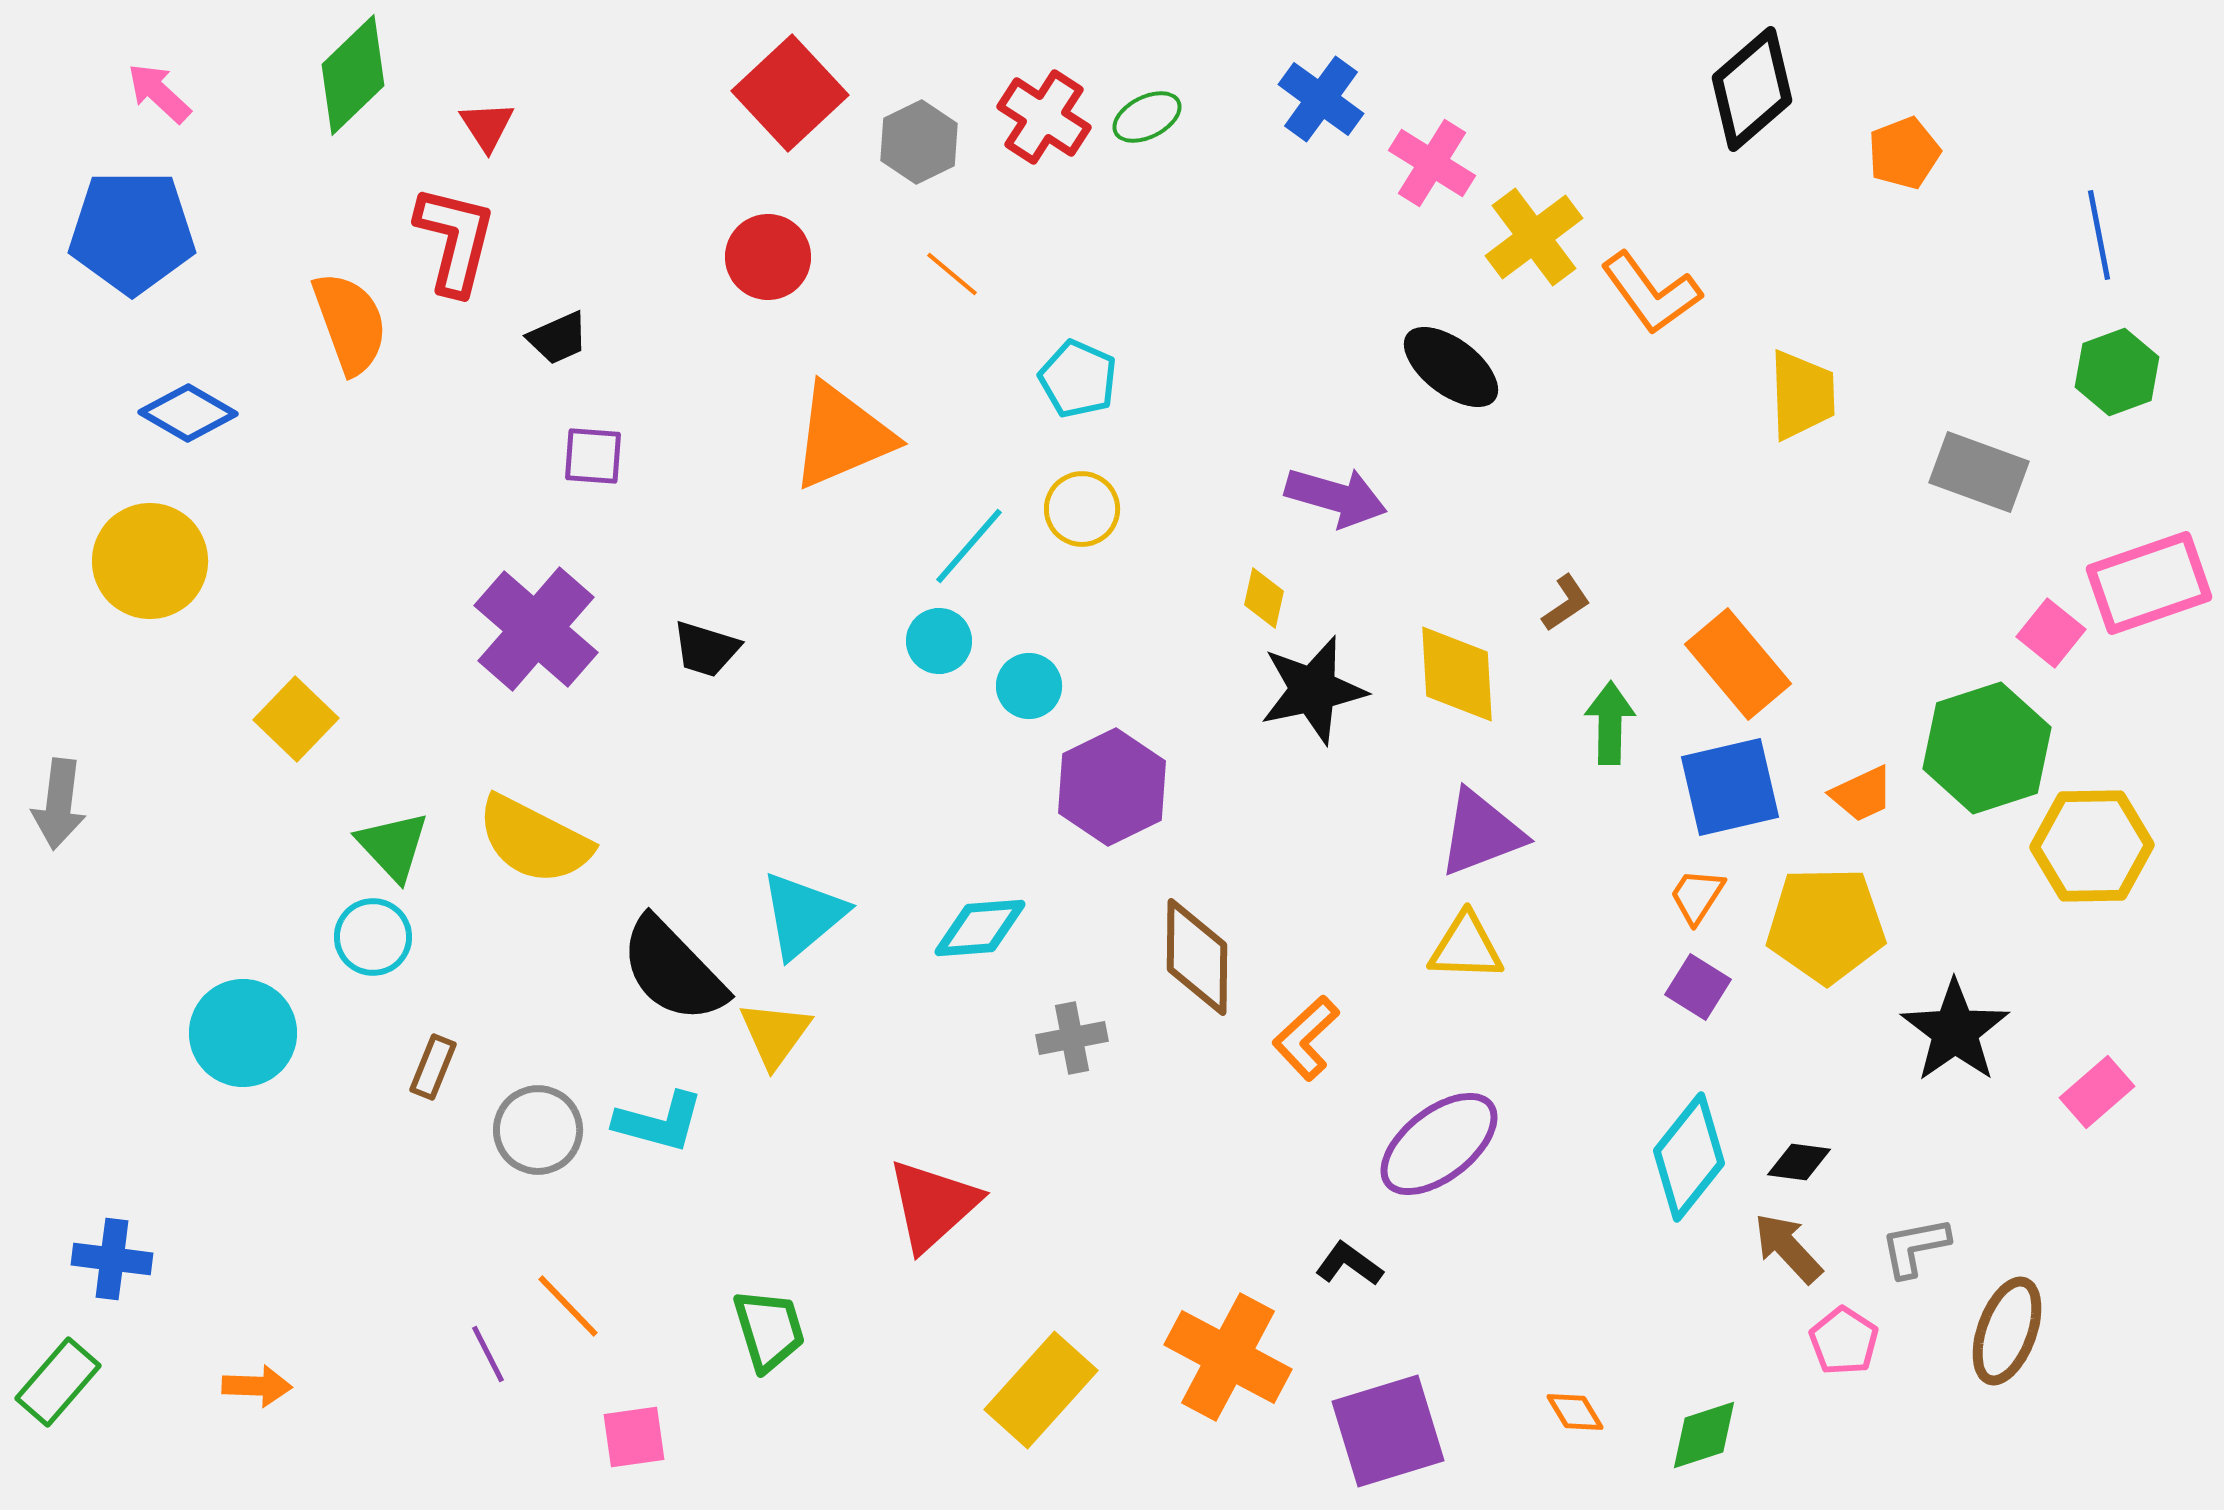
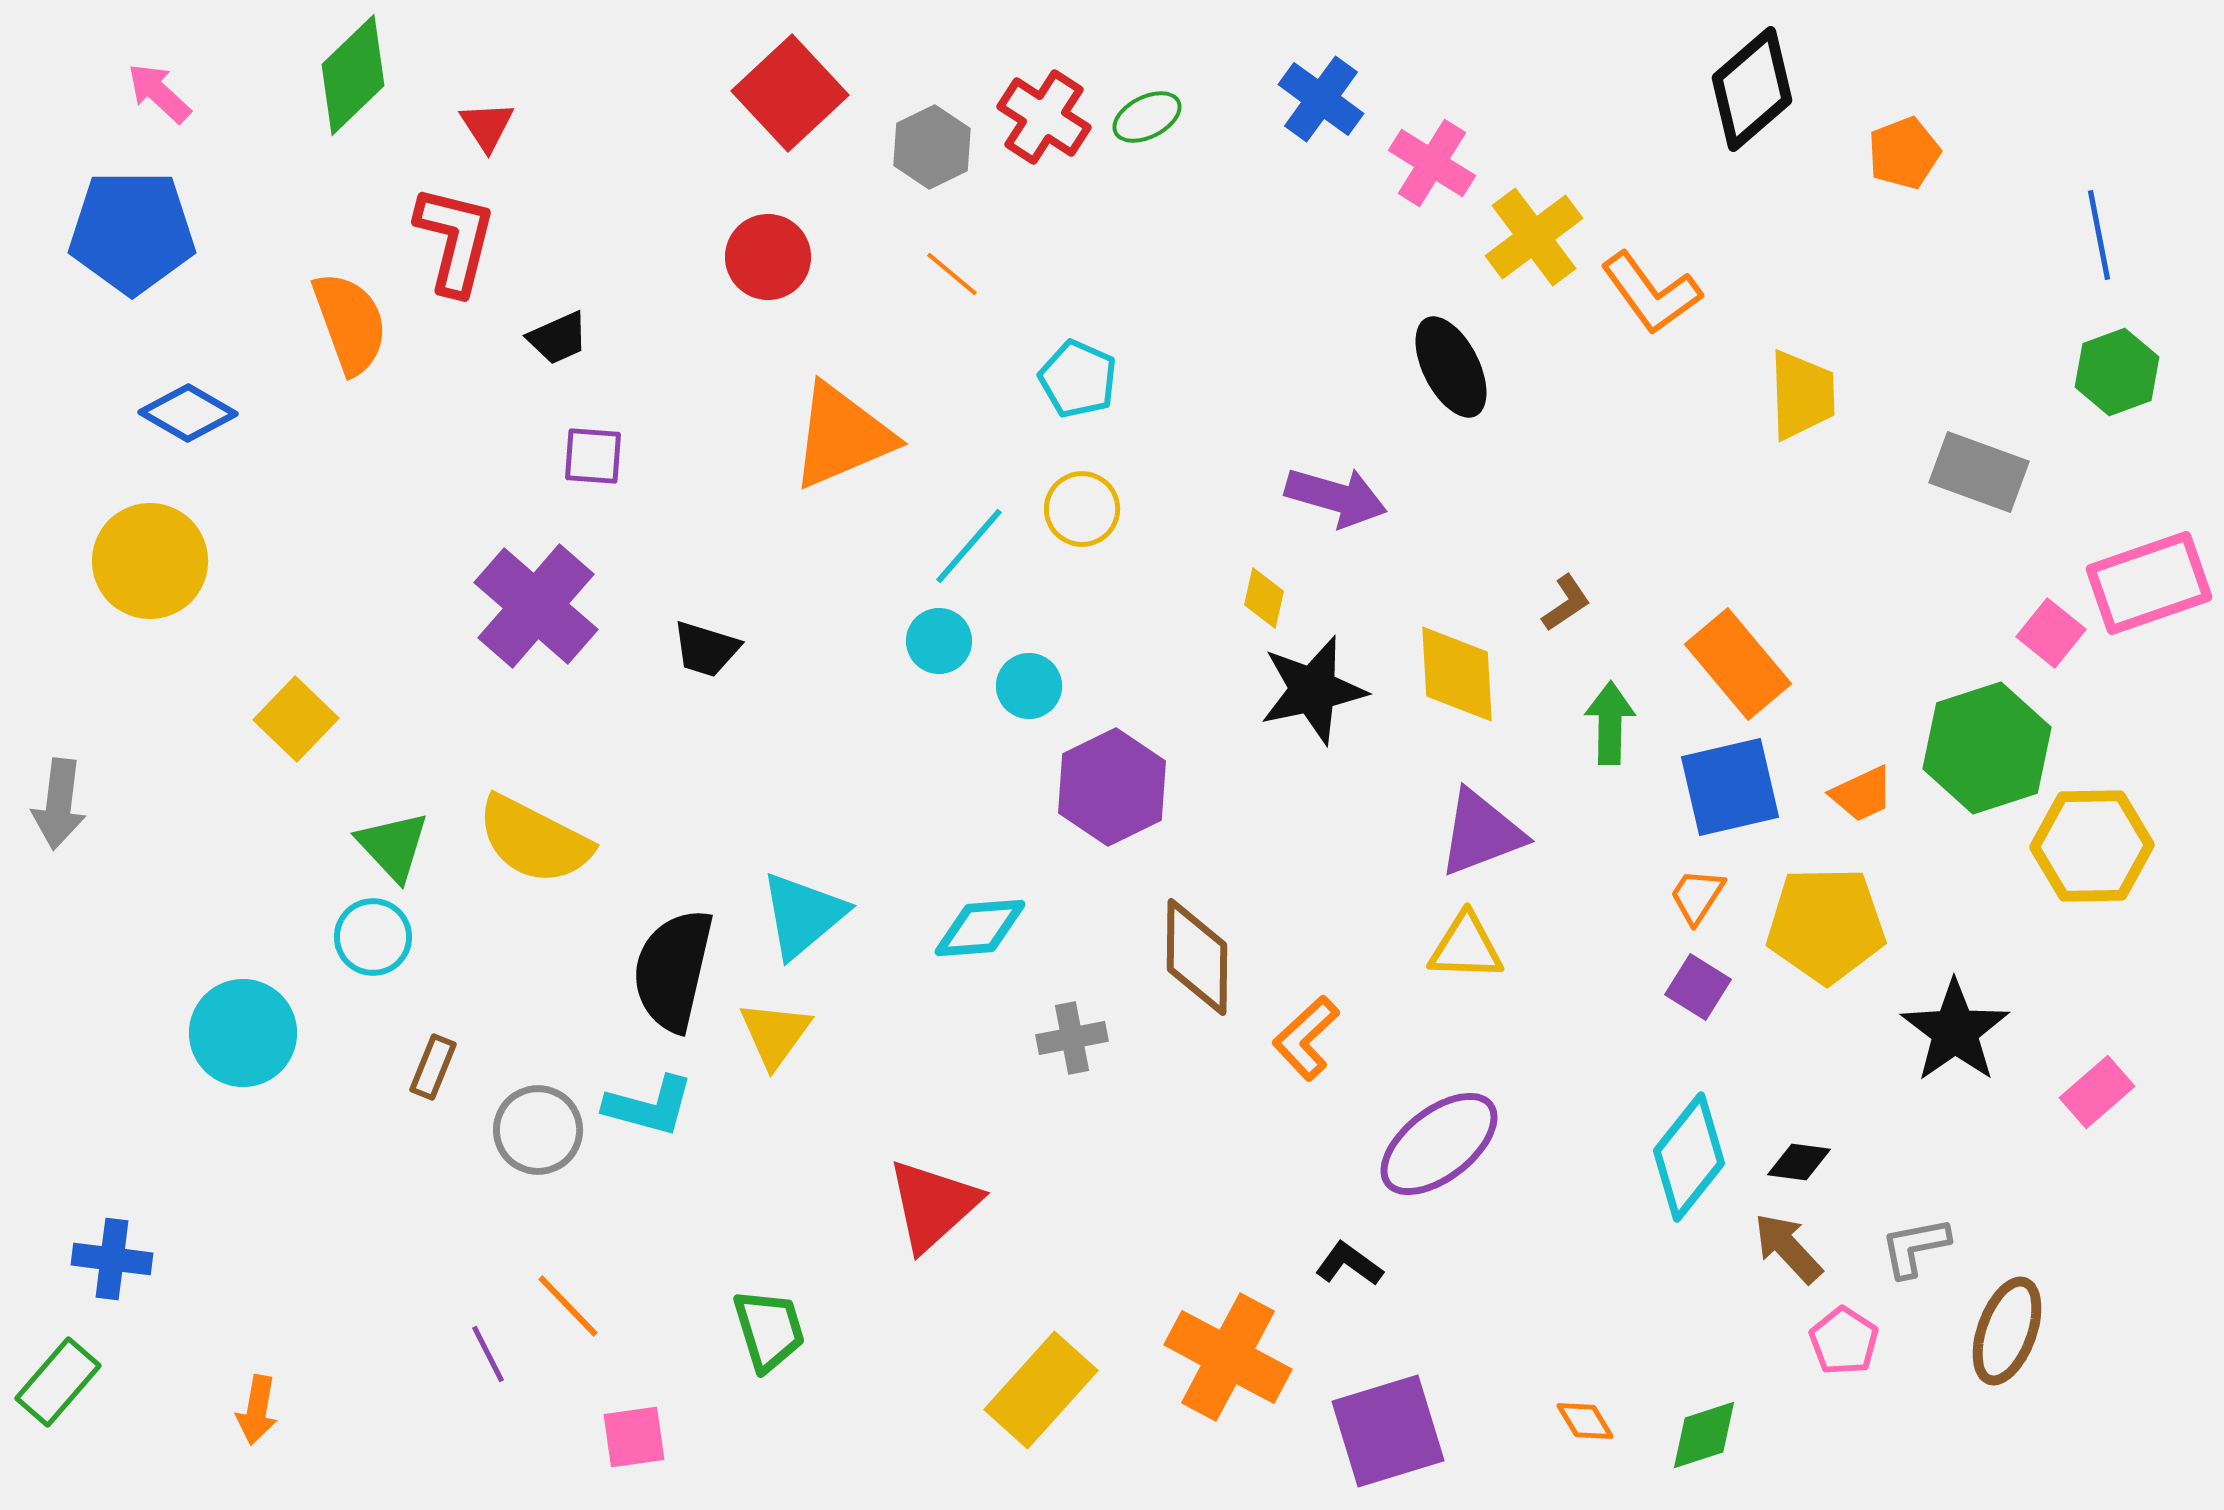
gray hexagon at (919, 142): moved 13 px right, 5 px down
black ellipse at (1451, 367): rotated 26 degrees clockwise
purple cross at (536, 629): moved 23 px up
black semicircle at (673, 970): rotated 57 degrees clockwise
cyan L-shape at (659, 1122): moved 10 px left, 16 px up
orange arrow at (257, 1386): moved 24 px down; rotated 98 degrees clockwise
orange diamond at (1575, 1412): moved 10 px right, 9 px down
